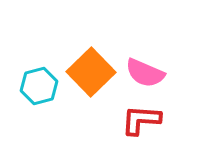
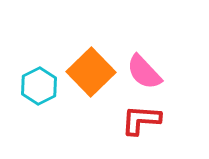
pink semicircle: moved 1 px left, 1 px up; rotated 24 degrees clockwise
cyan hexagon: rotated 12 degrees counterclockwise
